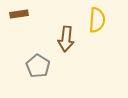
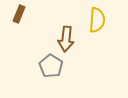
brown rectangle: rotated 60 degrees counterclockwise
gray pentagon: moved 13 px right
